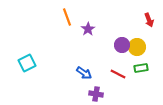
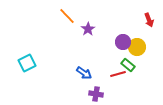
orange line: moved 1 px up; rotated 24 degrees counterclockwise
purple circle: moved 1 px right, 3 px up
green rectangle: moved 13 px left, 3 px up; rotated 48 degrees clockwise
red line: rotated 42 degrees counterclockwise
